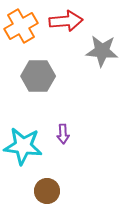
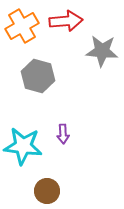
orange cross: moved 1 px right
gray hexagon: rotated 16 degrees clockwise
